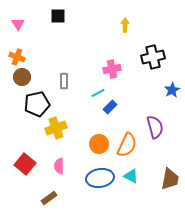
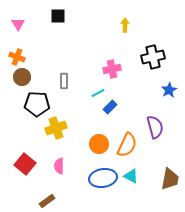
blue star: moved 3 px left
black pentagon: rotated 15 degrees clockwise
blue ellipse: moved 3 px right
brown rectangle: moved 2 px left, 3 px down
